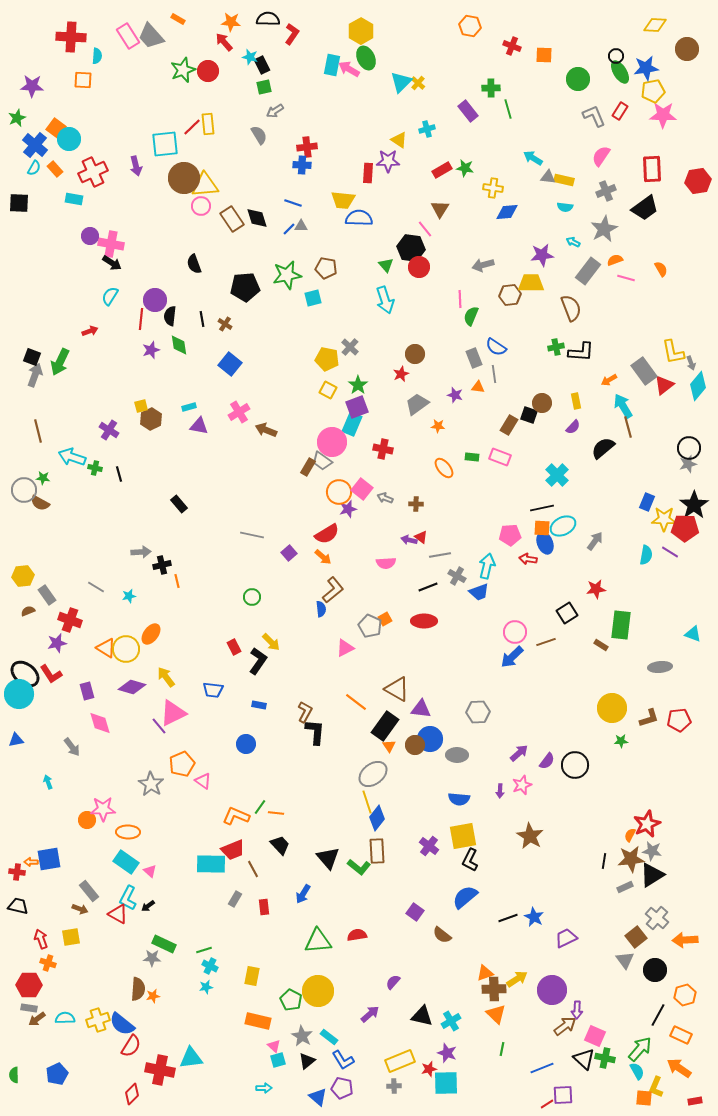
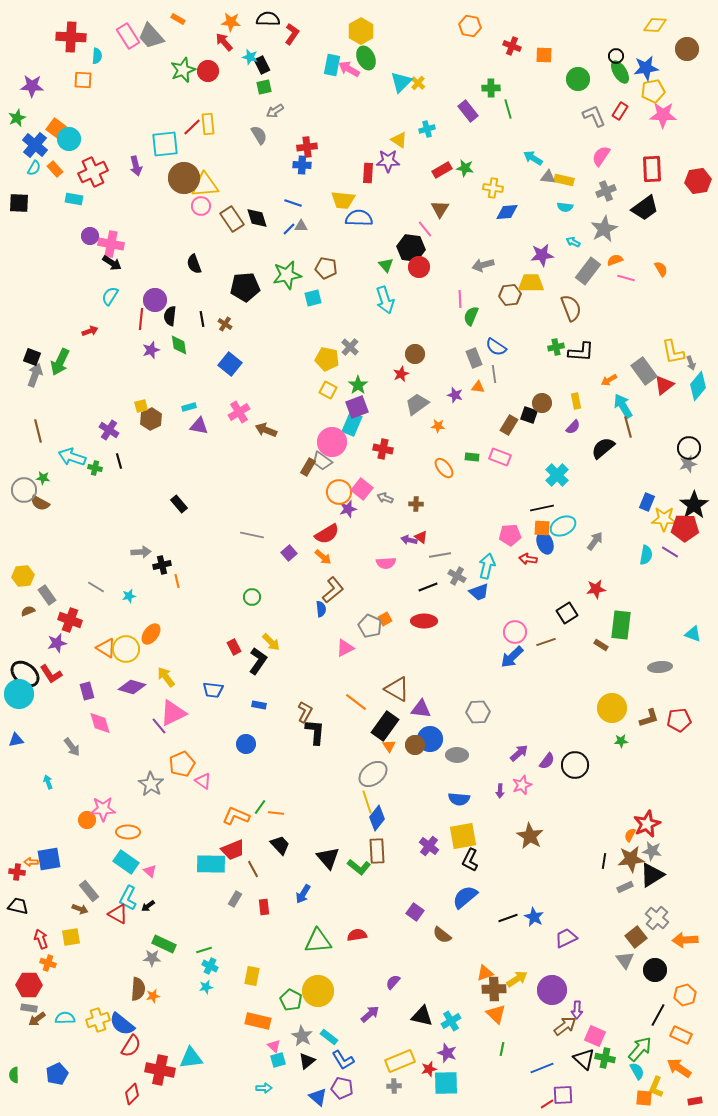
black line at (119, 474): moved 13 px up
